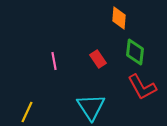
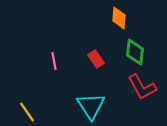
red rectangle: moved 2 px left
cyan triangle: moved 1 px up
yellow line: rotated 60 degrees counterclockwise
